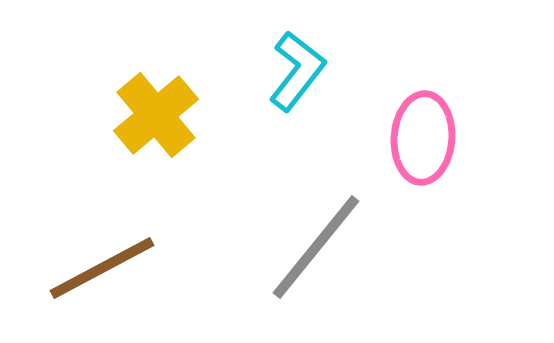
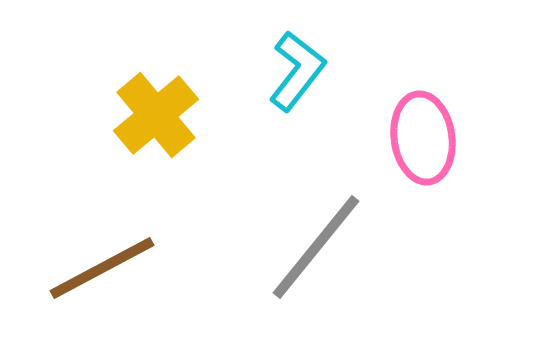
pink ellipse: rotated 12 degrees counterclockwise
